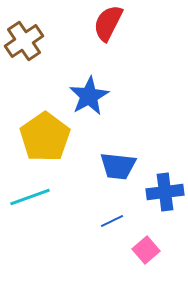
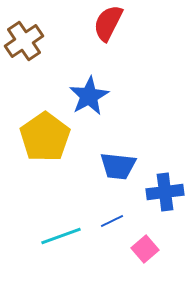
cyan line: moved 31 px right, 39 px down
pink square: moved 1 px left, 1 px up
